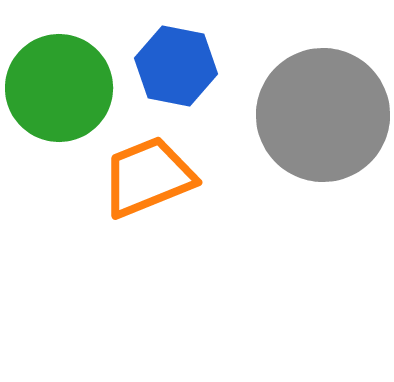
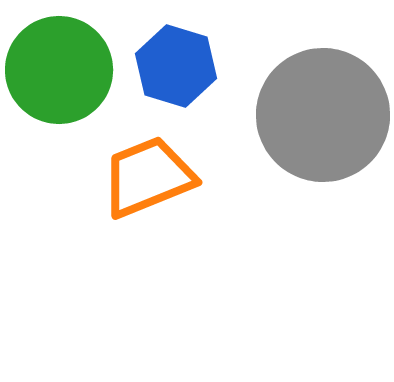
blue hexagon: rotated 6 degrees clockwise
green circle: moved 18 px up
